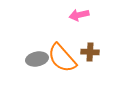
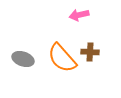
gray ellipse: moved 14 px left; rotated 30 degrees clockwise
